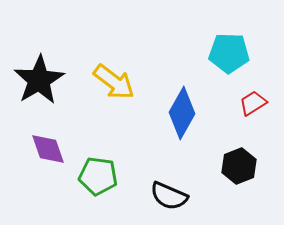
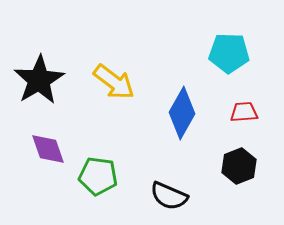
red trapezoid: moved 9 px left, 9 px down; rotated 28 degrees clockwise
